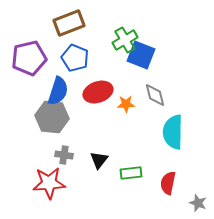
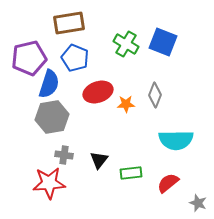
brown rectangle: rotated 12 degrees clockwise
green cross: moved 1 px right, 4 px down; rotated 30 degrees counterclockwise
blue square: moved 22 px right, 13 px up
blue semicircle: moved 9 px left, 7 px up
gray diamond: rotated 35 degrees clockwise
gray hexagon: rotated 16 degrees counterclockwise
cyan semicircle: moved 3 px right, 8 px down; rotated 92 degrees counterclockwise
red semicircle: rotated 40 degrees clockwise
